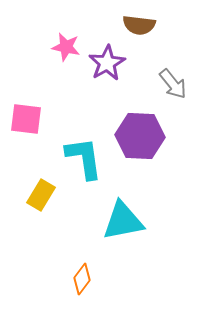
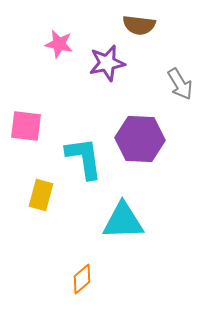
pink star: moved 7 px left, 3 px up
purple star: rotated 18 degrees clockwise
gray arrow: moved 7 px right; rotated 8 degrees clockwise
pink square: moved 7 px down
purple hexagon: moved 3 px down
yellow rectangle: rotated 16 degrees counterclockwise
cyan triangle: rotated 9 degrees clockwise
orange diamond: rotated 12 degrees clockwise
